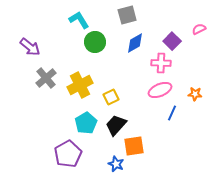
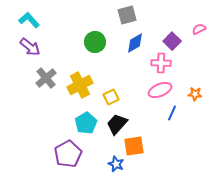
cyan L-shape: moved 50 px left; rotated 10 degrees counterclockwise
black trapezoid: moved 1 px right, 1 px up
